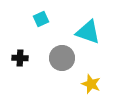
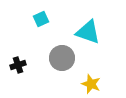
black cross: moved 2 px left, 7 px down; rotated 21 degrees counterclockwise
